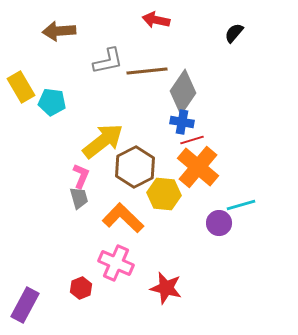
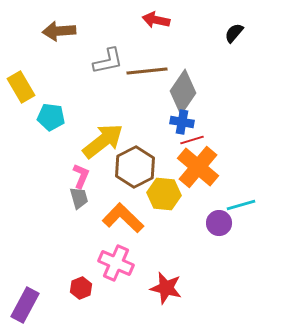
cyan pentagon: moved 1 px left, 15 px down
